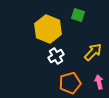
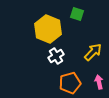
green square: moved 1 px left, 1 px up
